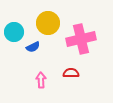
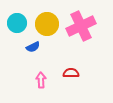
yellow circle: moved 1 px left, 1 px down
cyan circle: moved 3 px right, 9 px up
pink cross: moved 13 px up; rotated 12 degrees counterclockwise
